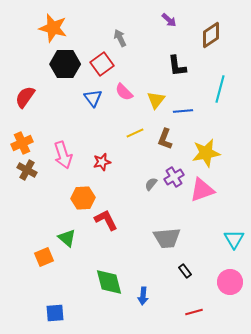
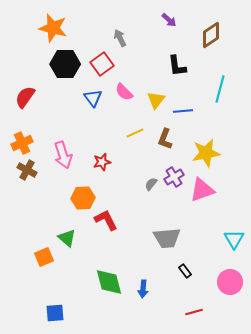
blue arrow: moved 7 px up
